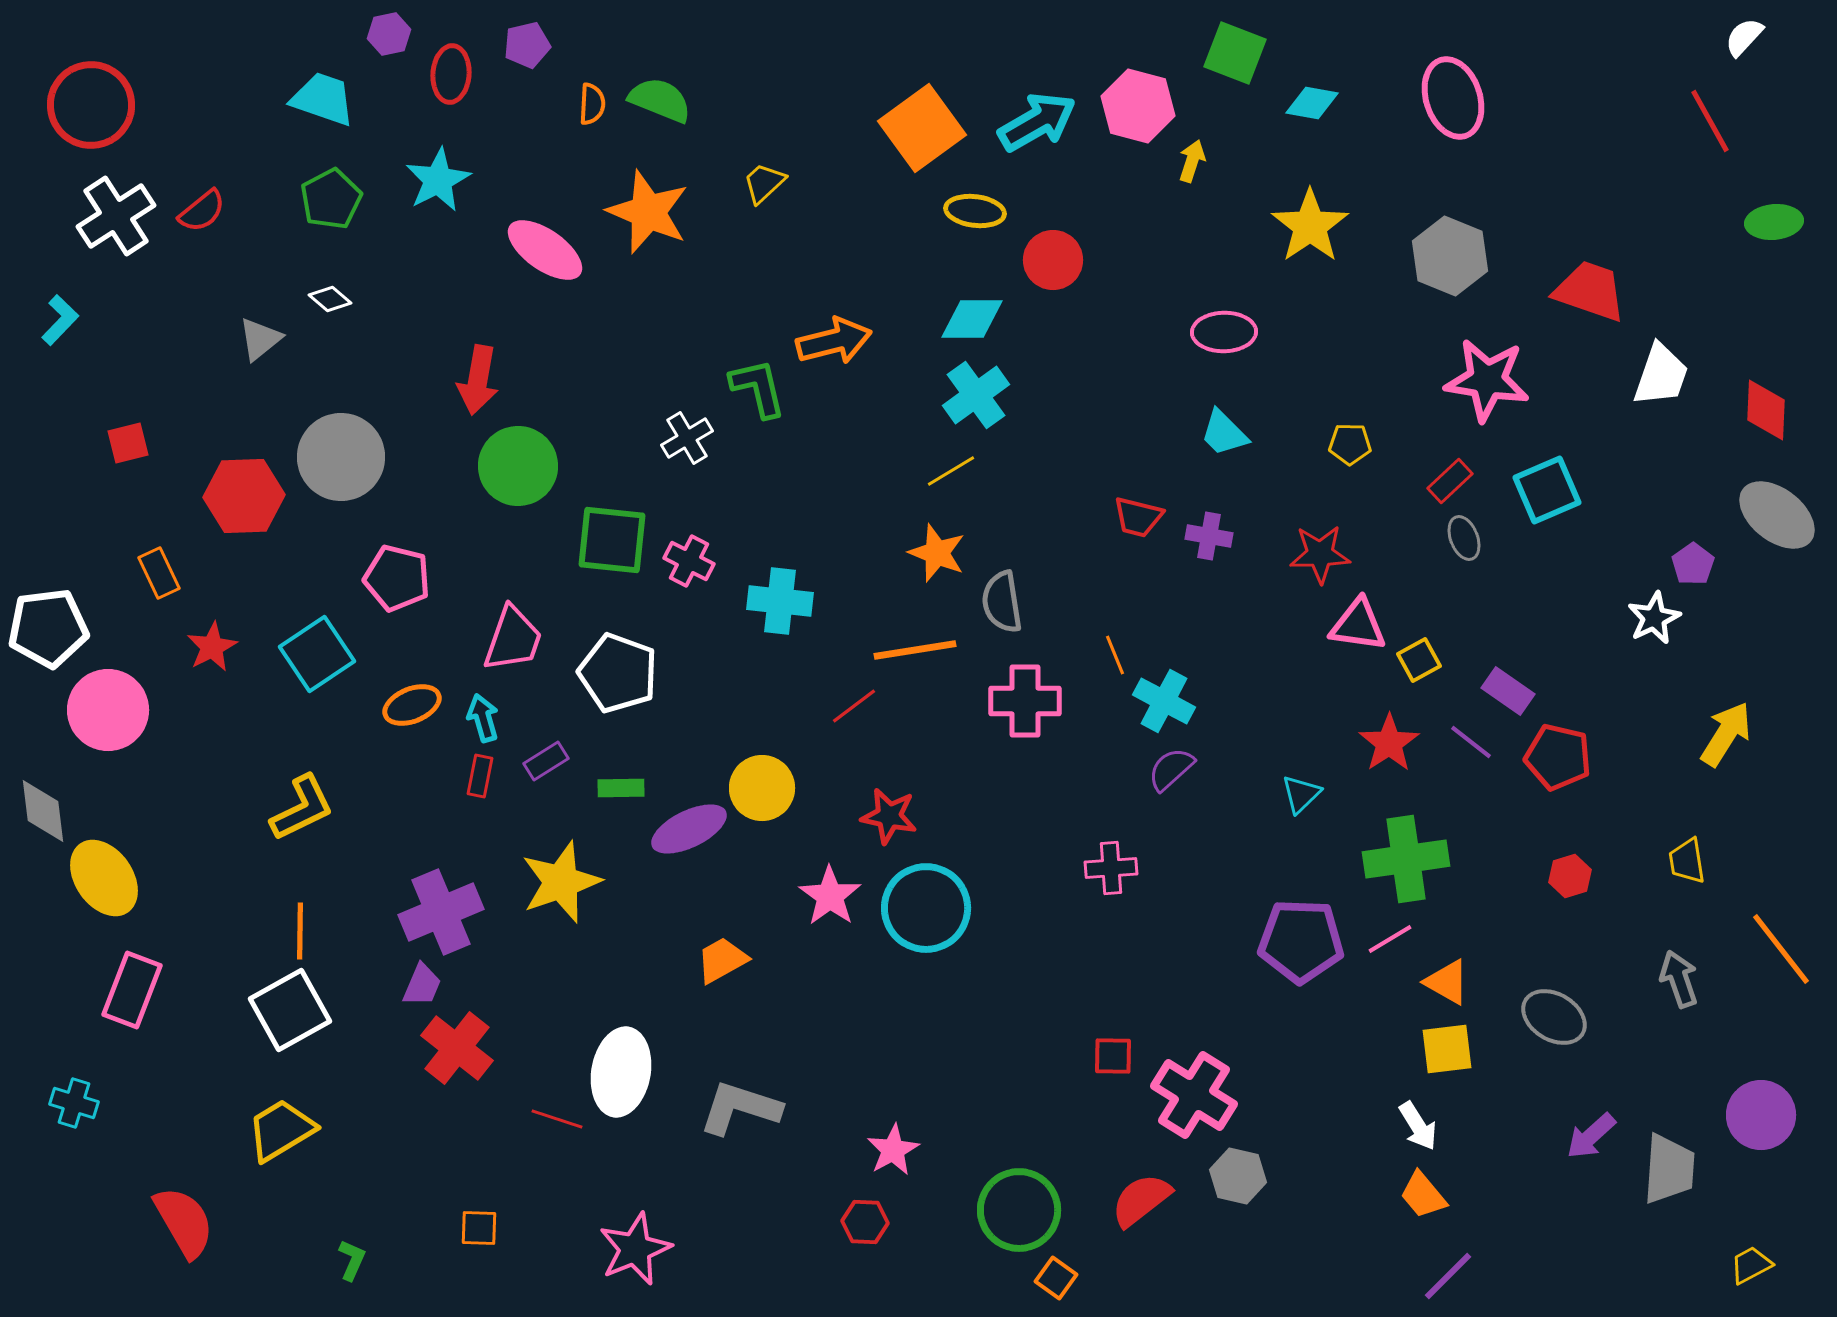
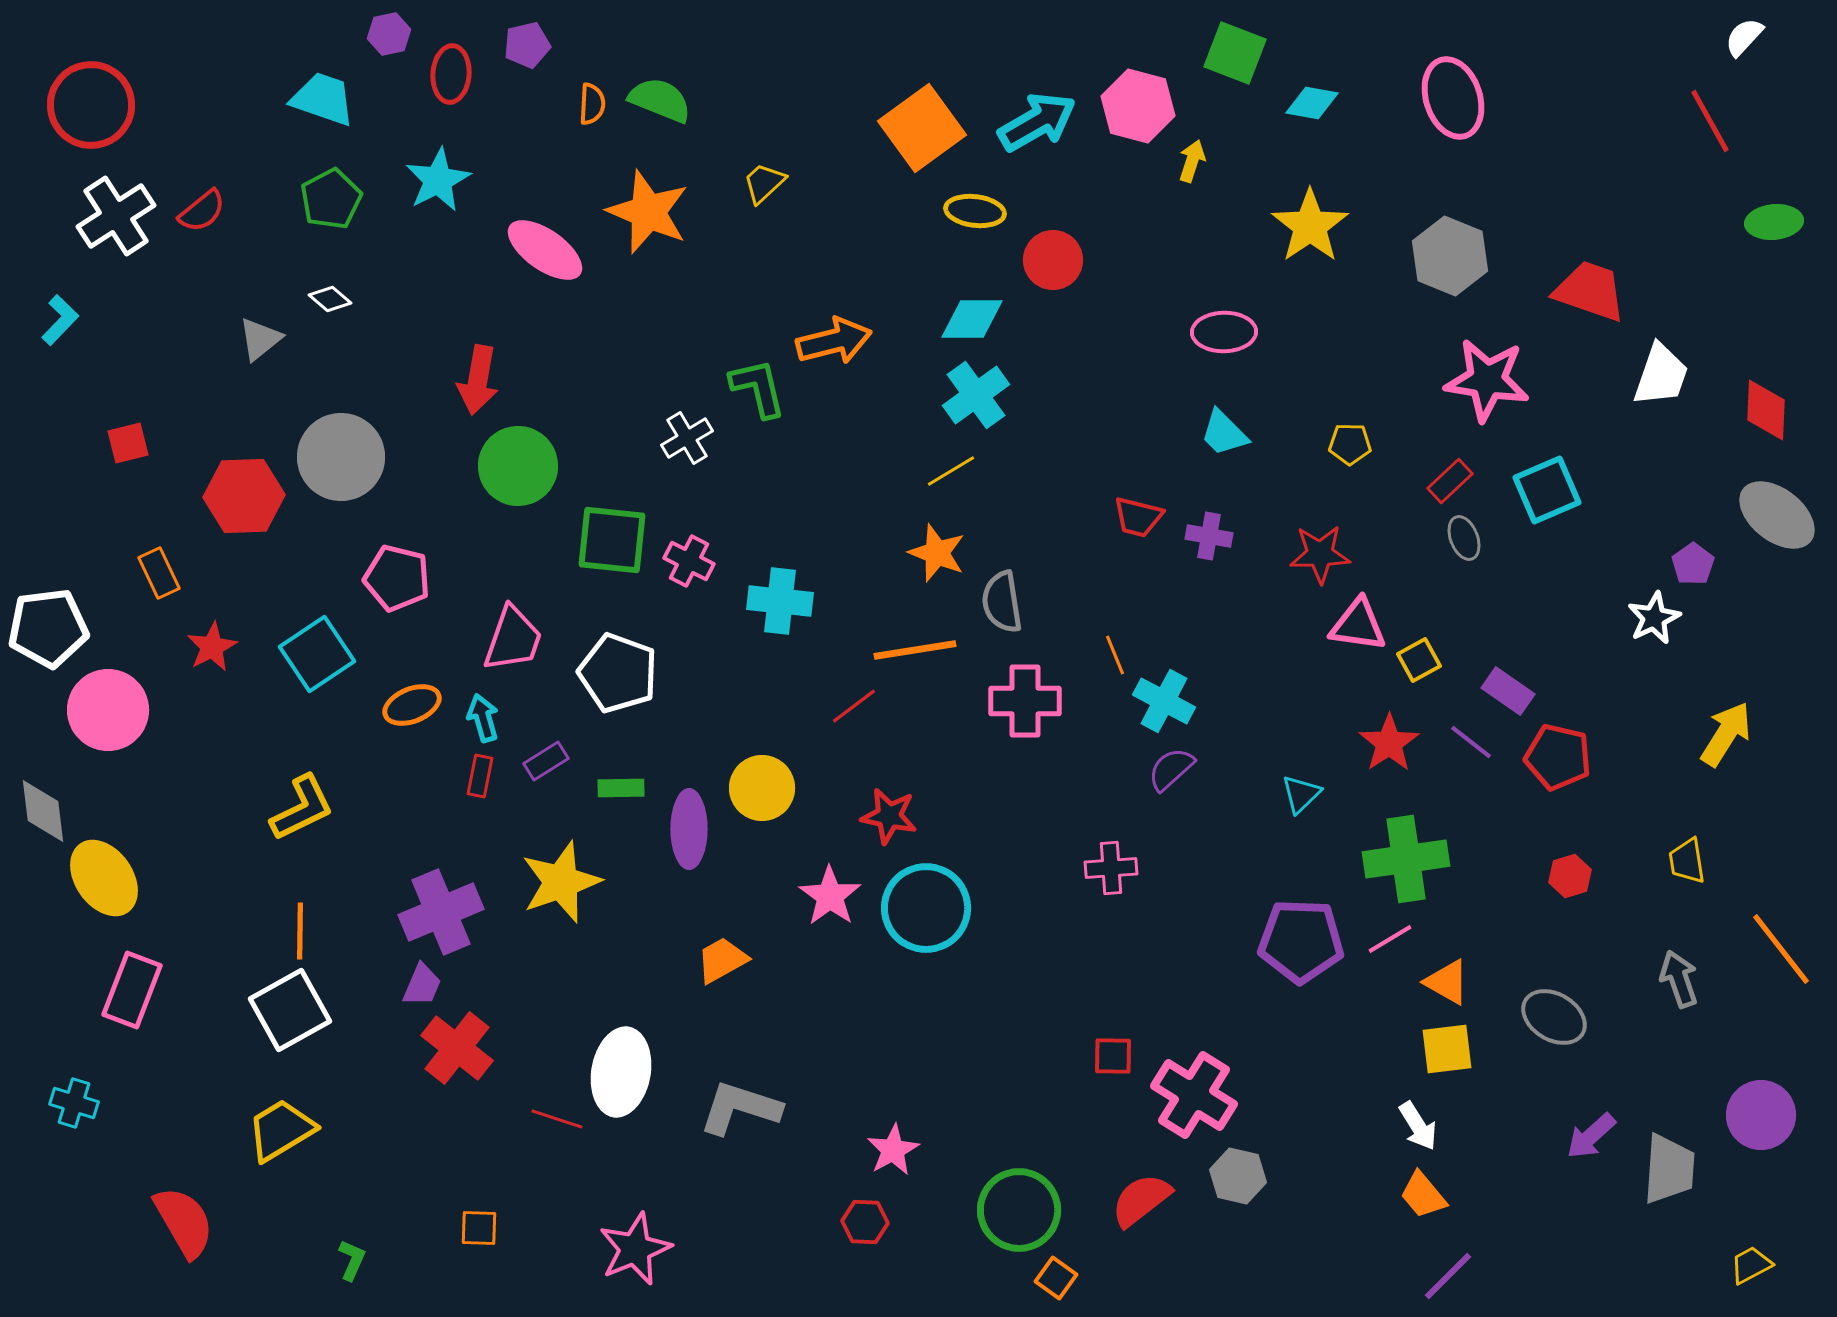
purple ellipse at (689, 829): rotated 64 degrees counterclockwise
